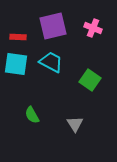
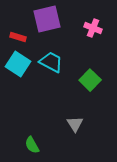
purple square: moved 6 px left, 7 px up
red rectangle: rotated 14 degrees clockwise
cyan square: moved 2 px right; rotated 25 degrees clockwise
green square: rotated 10 degrees clockwise
green semicircle: moved 30 px down
